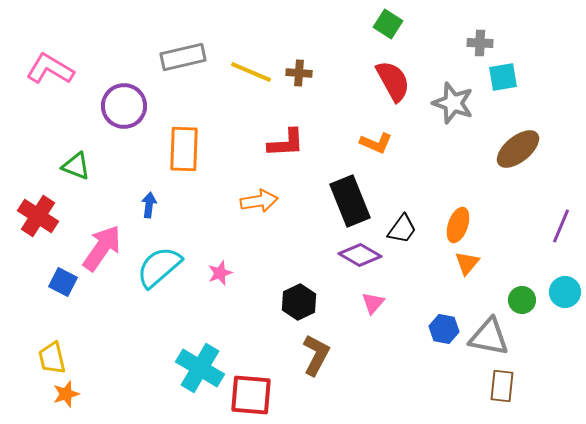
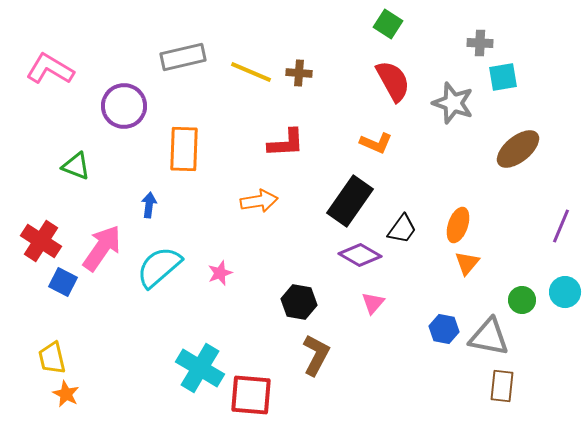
black rectangle: rotated 57 degrees clockwise
red cross: moved 3 px right, 25 px down
black hexagon: rotated 24 degrees counterclockwise
orange star: rotated 28 degrees counterclockwise
